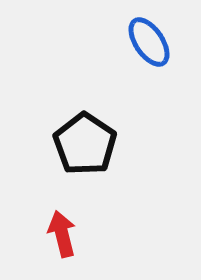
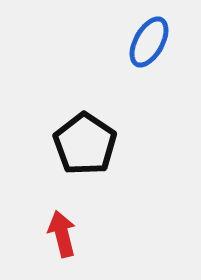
blue ellipse: rotated 63 degrees clockwise
